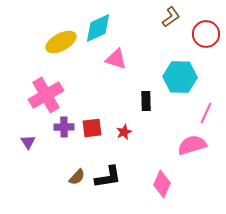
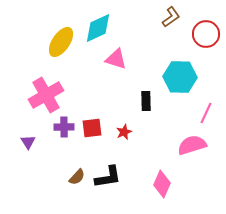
yellow ellipse: rotated 28 degrees counterclockwise
